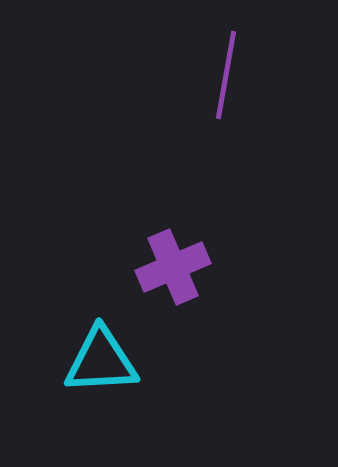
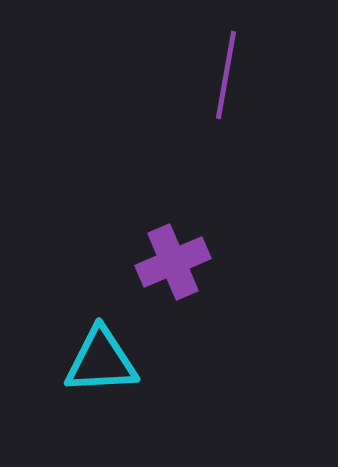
purple cross: moved 5 px up
